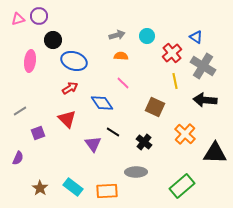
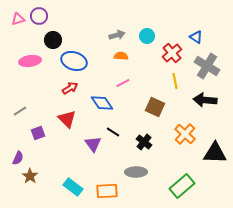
pink ellipse: rotated 75 degrees clockwise
gray cross: moved 4 px right
pink line: rotated 72 degrees counterclockwise
brown star: moved 10 px left, 12 px up
